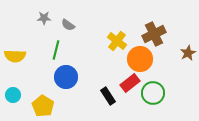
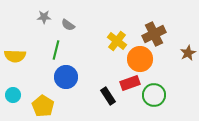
gray star: moved 1 px up
red rectangle: rotated 18 degrees clockwise
green circle: moved 1 px right, 2 px down
